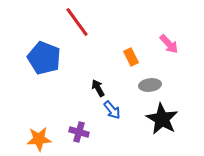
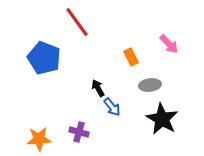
blue arrow: moved 3 px up
